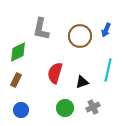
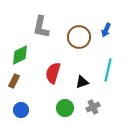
gray L-shape: moved 2 px up
brown circle: moved 1 px left, 1 px down
green diamond: moved 2 px right, 3 px down
red semicircle: moved 2 px left
brown rectangle: moved 2 px left, 1 px down
